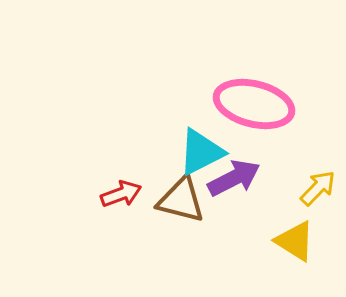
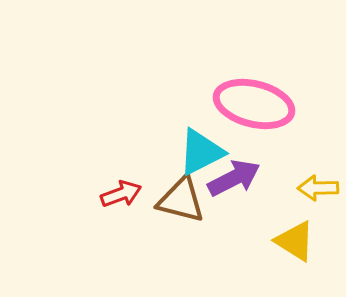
yellow arrow: rotated 135 degrees counterclockwise
